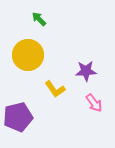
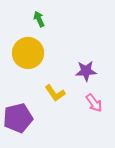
green arrow: rotated 21 degrees clockwise
yellow circle: moved 2 px up
yellow L-shape: moved 4 px down
purple pentagon: moved 1 px down
